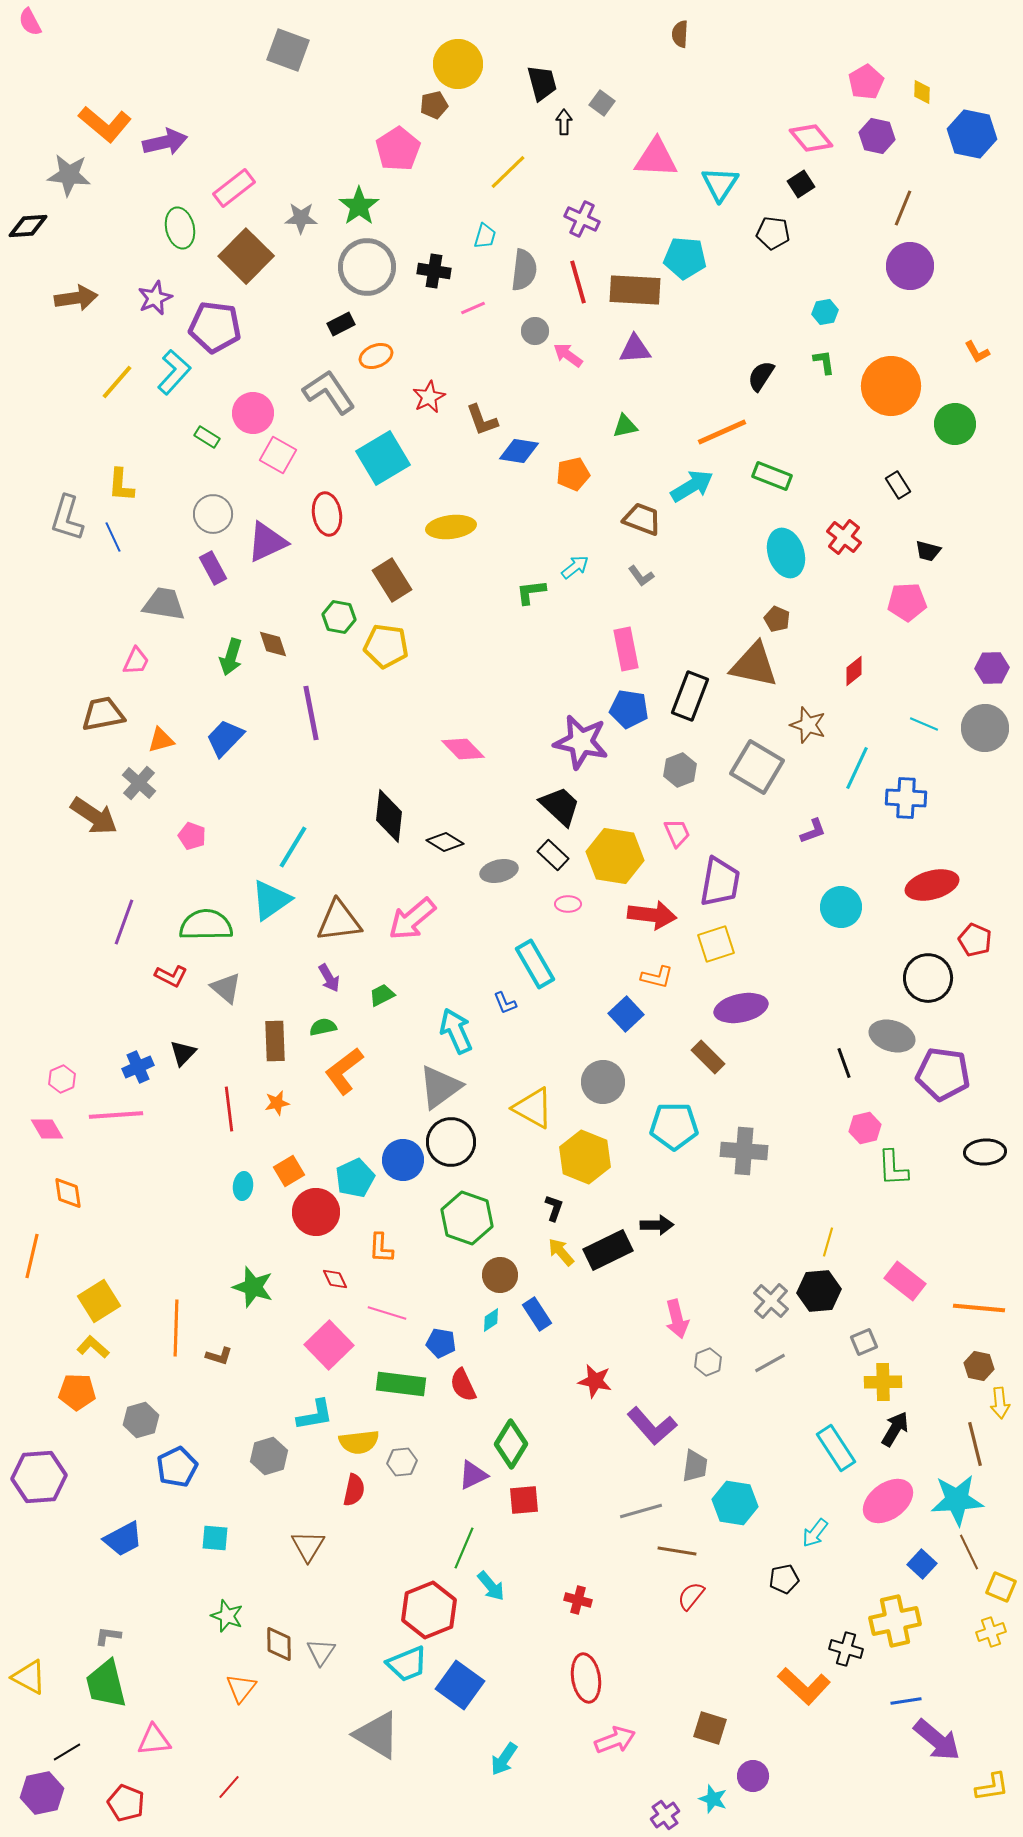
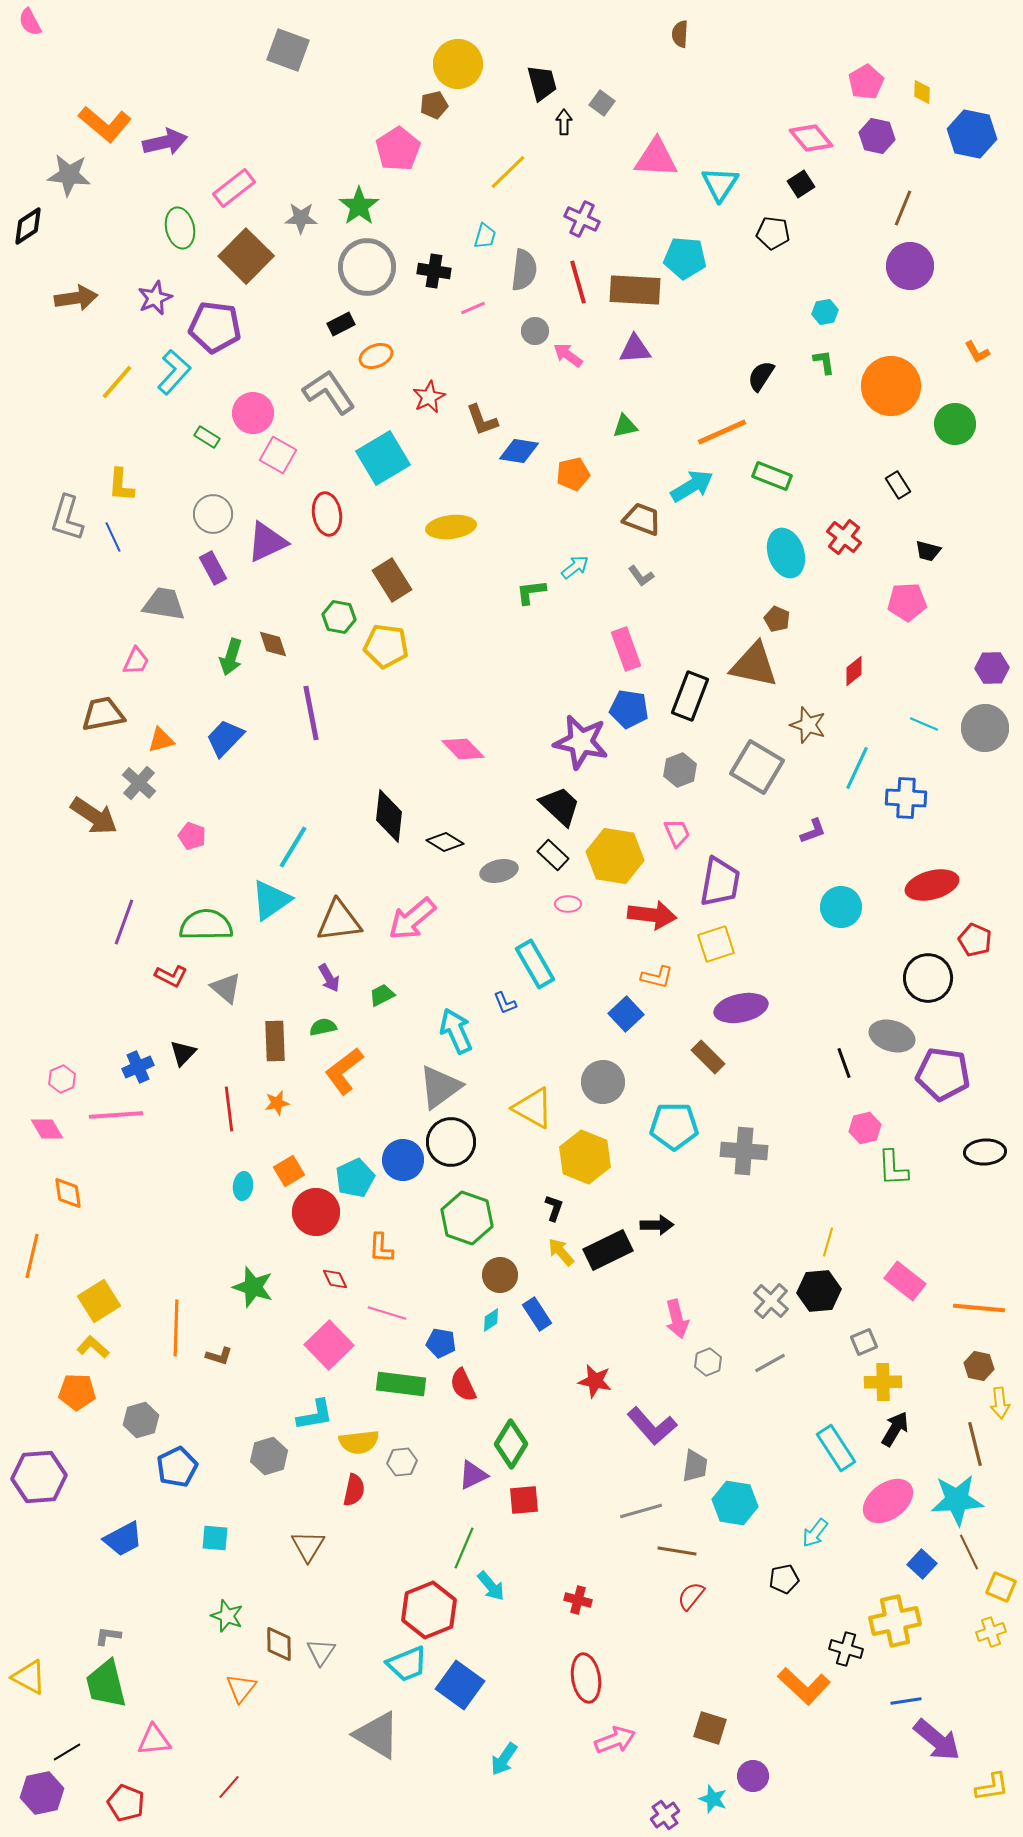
black diamond at (28, 226): rotated 30 degrees counterclockwise
pink rectangle at (626, 649): rotated 9 degrees counterclockwise
